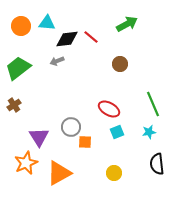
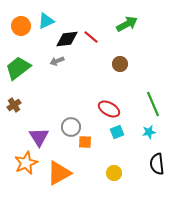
cyan triangle: moved 1 px left, 2 px up; rotated 30 degrees counterclockwise
